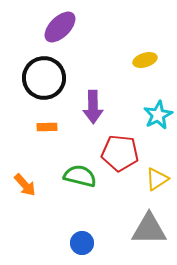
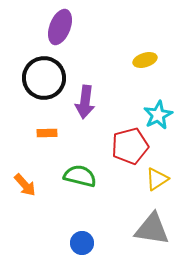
purple ellipse: rotated 24 degrees counterclockwise
purple arrow: moved 8 px left, 5 px up; rotated 8 degrees clockwise
orange rectangle: moved 6 px down
red pentagon: moved 10 px right, 7 px up; rotated 21 degrees counterclockwise
gray triangle: moved 3 px right; rotated 9 degrees clockwise
